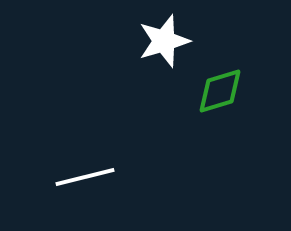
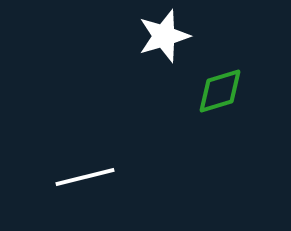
white star: moved 5 px up
